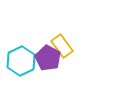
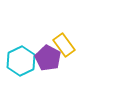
yellow rectangle: moved 2 px right, 1 px up
